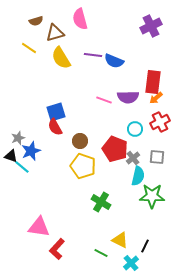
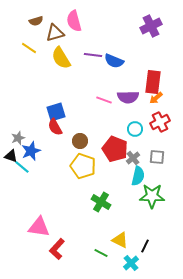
pink semicircle: moved 6 px left, 2 px down
